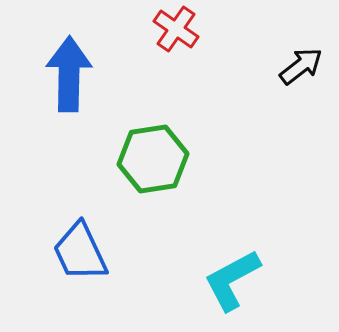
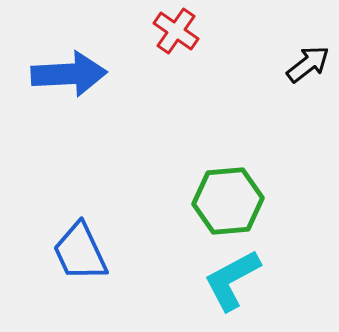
red cross: moved 2 px down
black arrow: moved 7 px right, 2 px up
blue arrow: rotated 86 degrees clockwise
green hexagon: moved 75 px right, 42 px down; rotated 4 degrees clockwise
